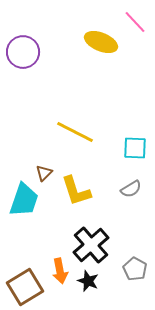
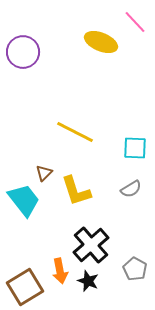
cyan trapezoid: rotated 57 degrees counterclockwise
